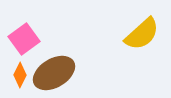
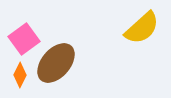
yellow semicircle: moved 6 px up
brown ellipse: moved 2 px right, 10 px up; rotated 18 degrees counterclockwise
